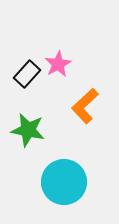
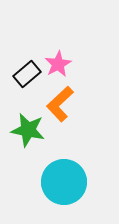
black rectangle: rotated 8 degrees clockwise
orange L-shape: moved 25 px left, 2 px up
